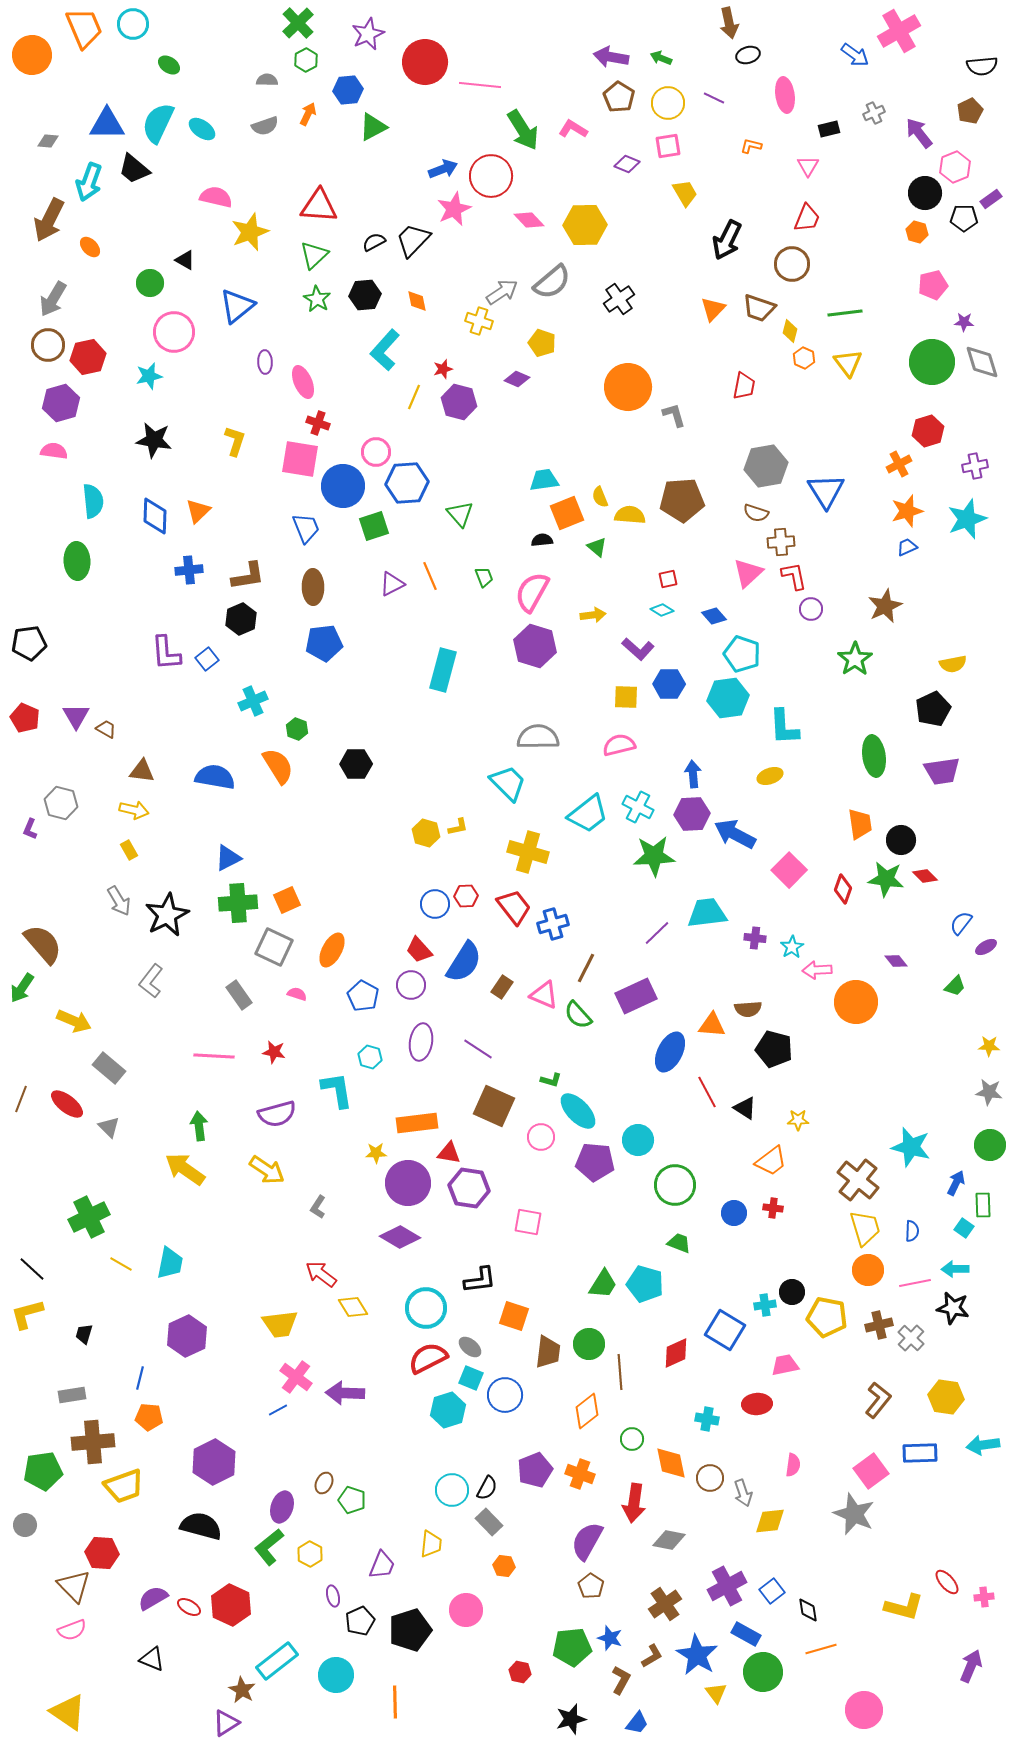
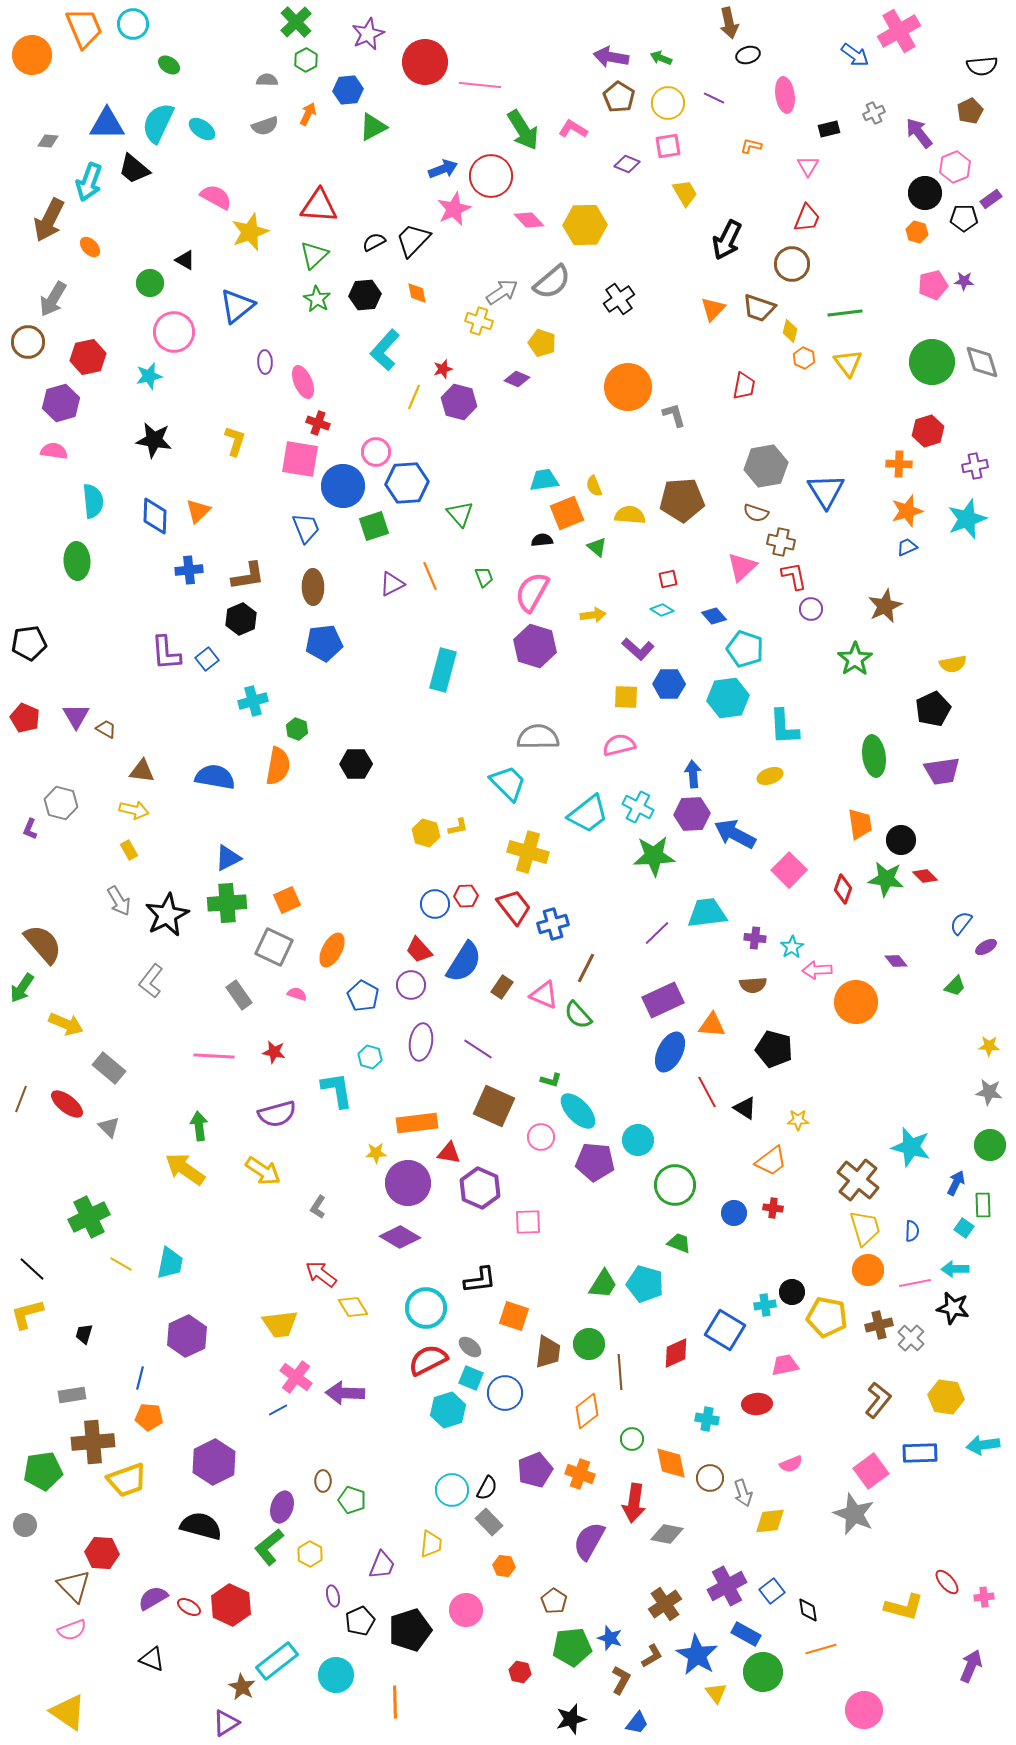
green cross at (298, 23): moved 2 px left, 1 px up
pink semicircle at (216, 197): rotated 16 degrees clockwise
orange diamond at (417, 301): moved 8 px up
purple star at (964, 322): moved 41 px up
brown circle at (48, 345): moved 20 px left, 3 px up
orange cross at (899, 464): rotated 30 degrees clockwise
yellow semicircle at (600, 497): moved 6 px left, 11 px up
brown cross at (781, 542): rotated 16 degrees clockwise
pink triangle at (748, 573): moved 6 px left, 6 px up
cyan pentagon at (742, 654): moved 3 px right, 5 px up
cyan cross at (253, 701): rotated 8 degrees clockwise
orange semicircle at (278, 766): rotated 42 degrees clockwise
green cross at (238, 903): moved 11 px left
purple rectangle at (636, 996): moved 27 px right, 4 px down
brown semicircle at (748, 1009): moved 5 px right, 24 px up
yellow arrow at (74, 1021): moved 8 px left, 3 px down
yellow arrow at (267, 1170): moved 4 px left, 1 px down
purple hexagon at (469, 1188): moved 11 px right; rotated 15 degrees clockwise
pink square at (528, 1222): rotated 12 degrees counterclockwise
red semicircle at (428, 1358): moved 2 px down
blue circle at (505, 1395): moved 2 px up
pink semicircle at (793, 1465): moved 2 px left, 1 px up; rotated 60 degrees clockwise
brown ellipse at (324, 1483): moved 1 px left, 2 px up; rotated 25 degrees counterclockwise
yellow trapezoid at (124, 1486): moved 3 px right, 6 px up
gray diamond at (669, 1540): moved 2 px left, 6 px up
purple semicircle at (587, 1541): moved 2 px right
brown pentagon at (591, 1586): moved 37 px left, 15 px down
brown star at (242, 1690): moved 3 px up
